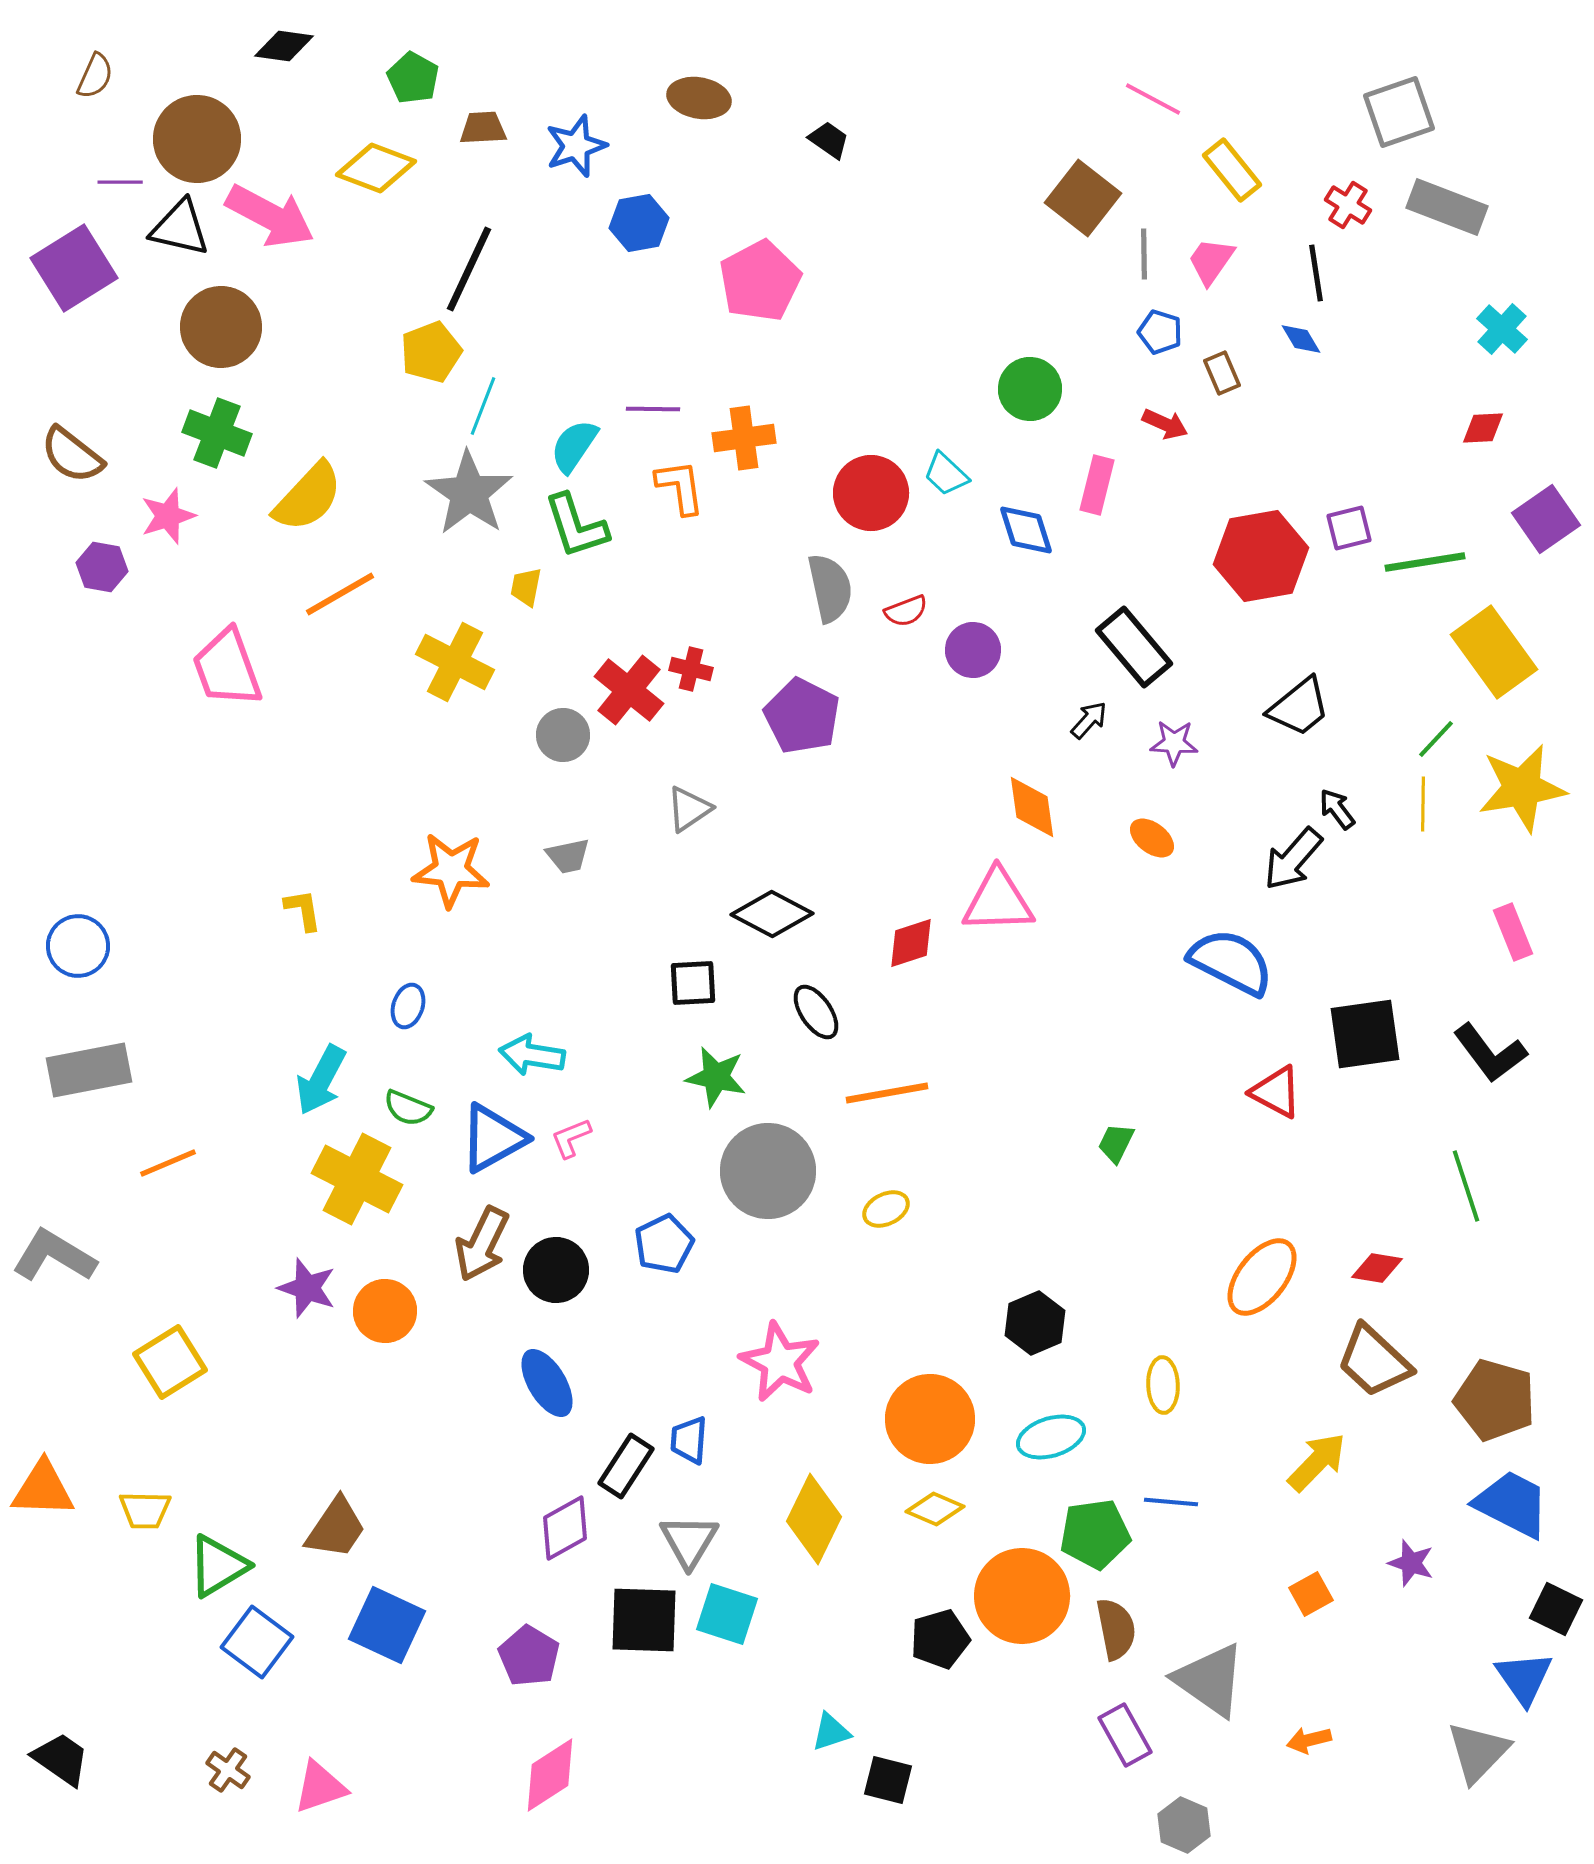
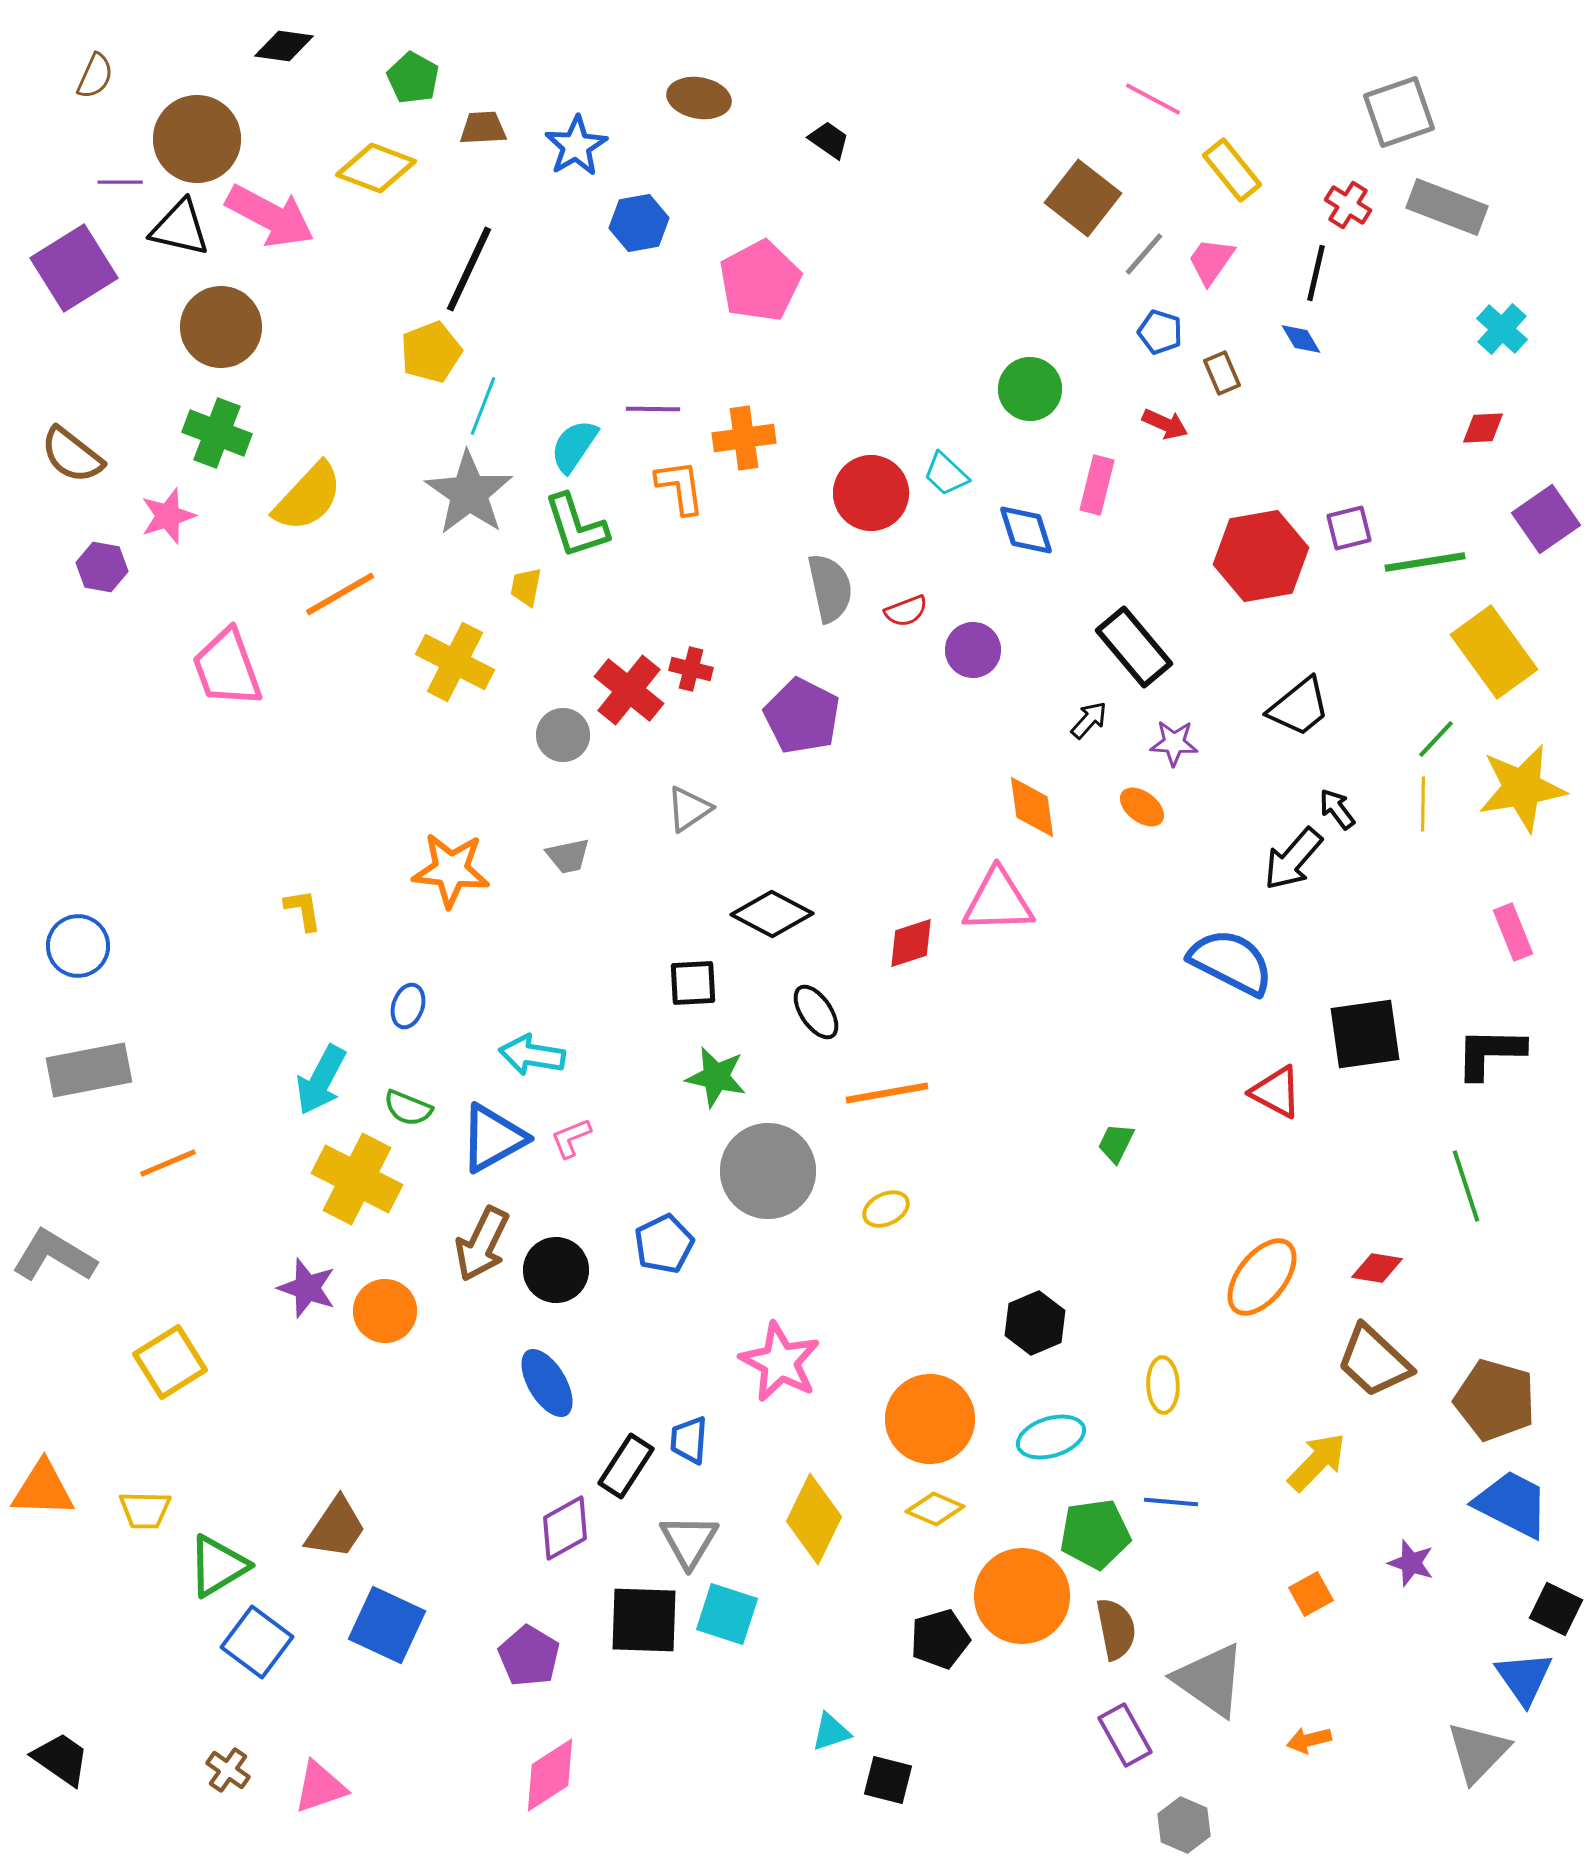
blue star at (576, 146): rotated 12 degrees counterclockwise
gray line at (1144, 254): rotated 42 degrees clockwise
black line at (1316, 273): rotated 22 degrees clockwise
orange ellipse at (1152, 838): moved 10 px left, 31 px up
black L-shape at (1490, 1053): rotated 128 degrees clockwise
